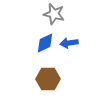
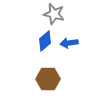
blue diamond: moved 2 px up; rotated 15 degrees counterclockwise
